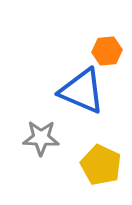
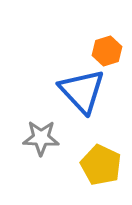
orange hexagon: rotated 12 degrees counterclockwise
blue triangle: rotated 24 degrees clockwise
